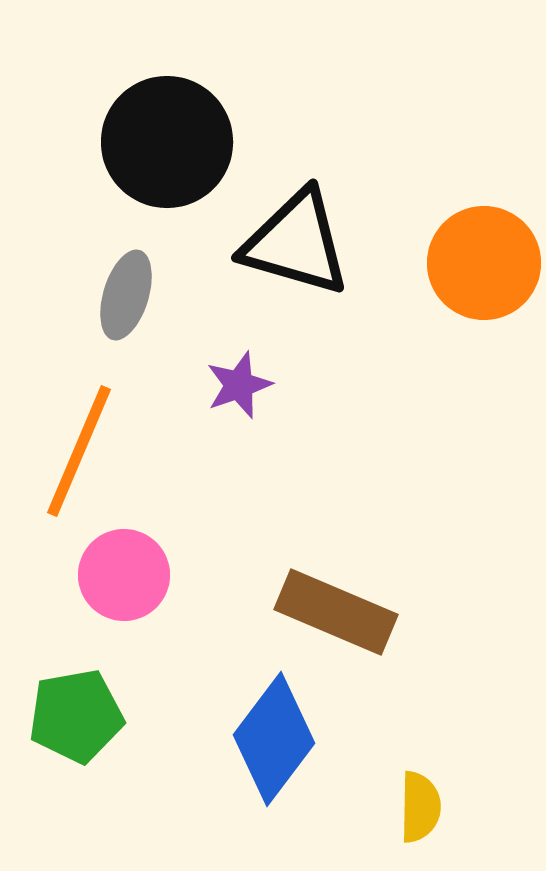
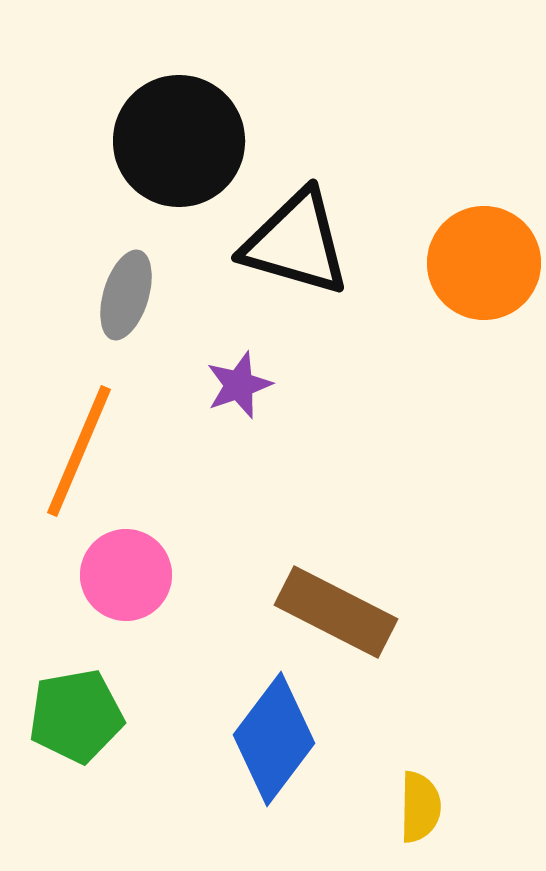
black circle: moved 12 px right, 1 px up
pink circle: moved 2 px right
brown rectangle: rotated 4 degrees clockwise
